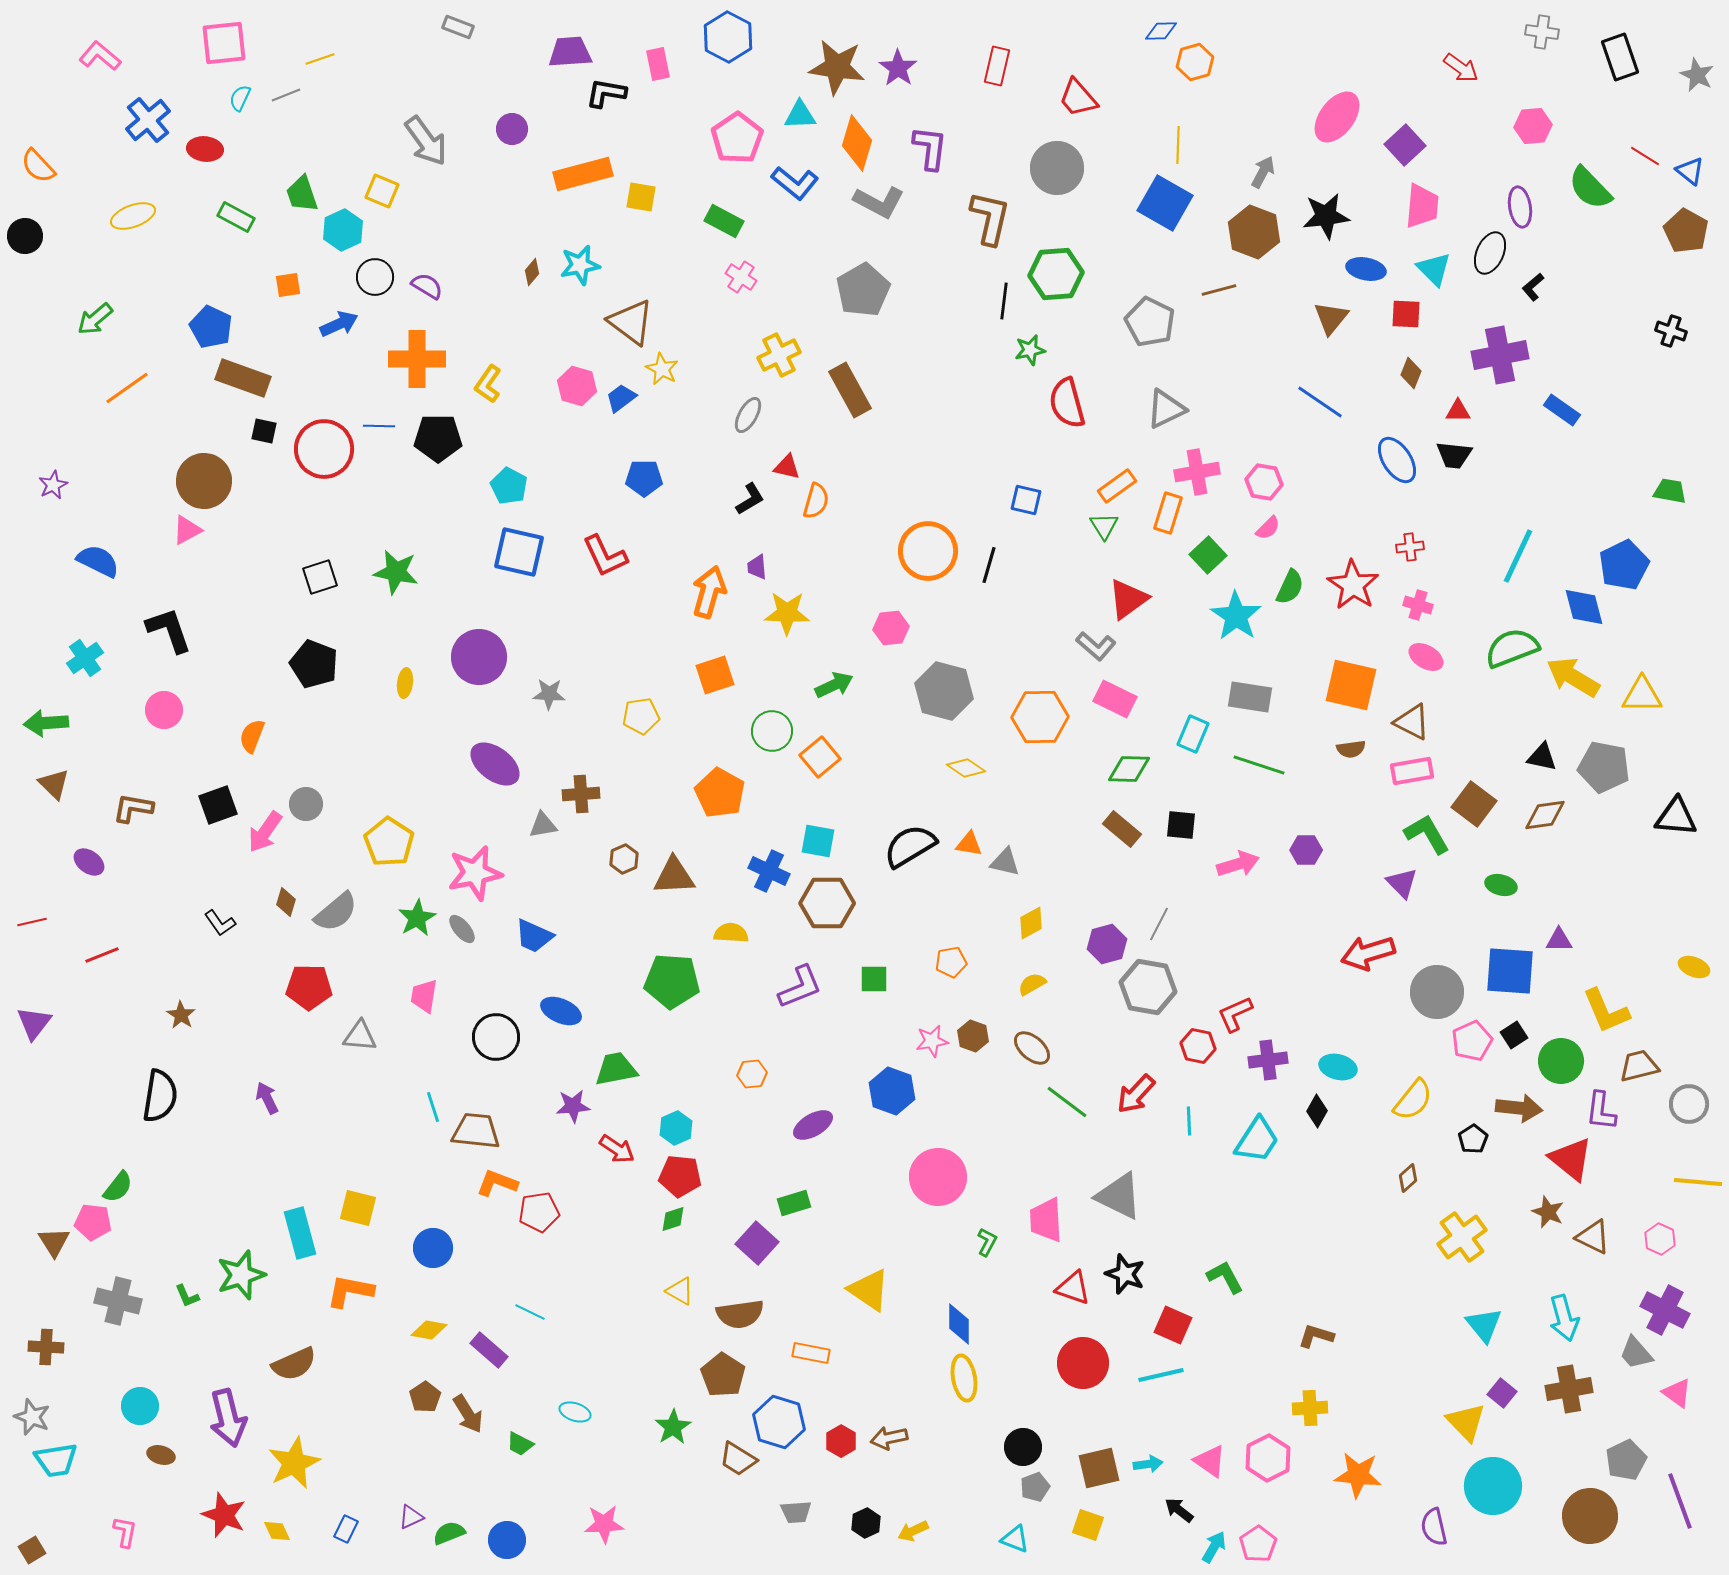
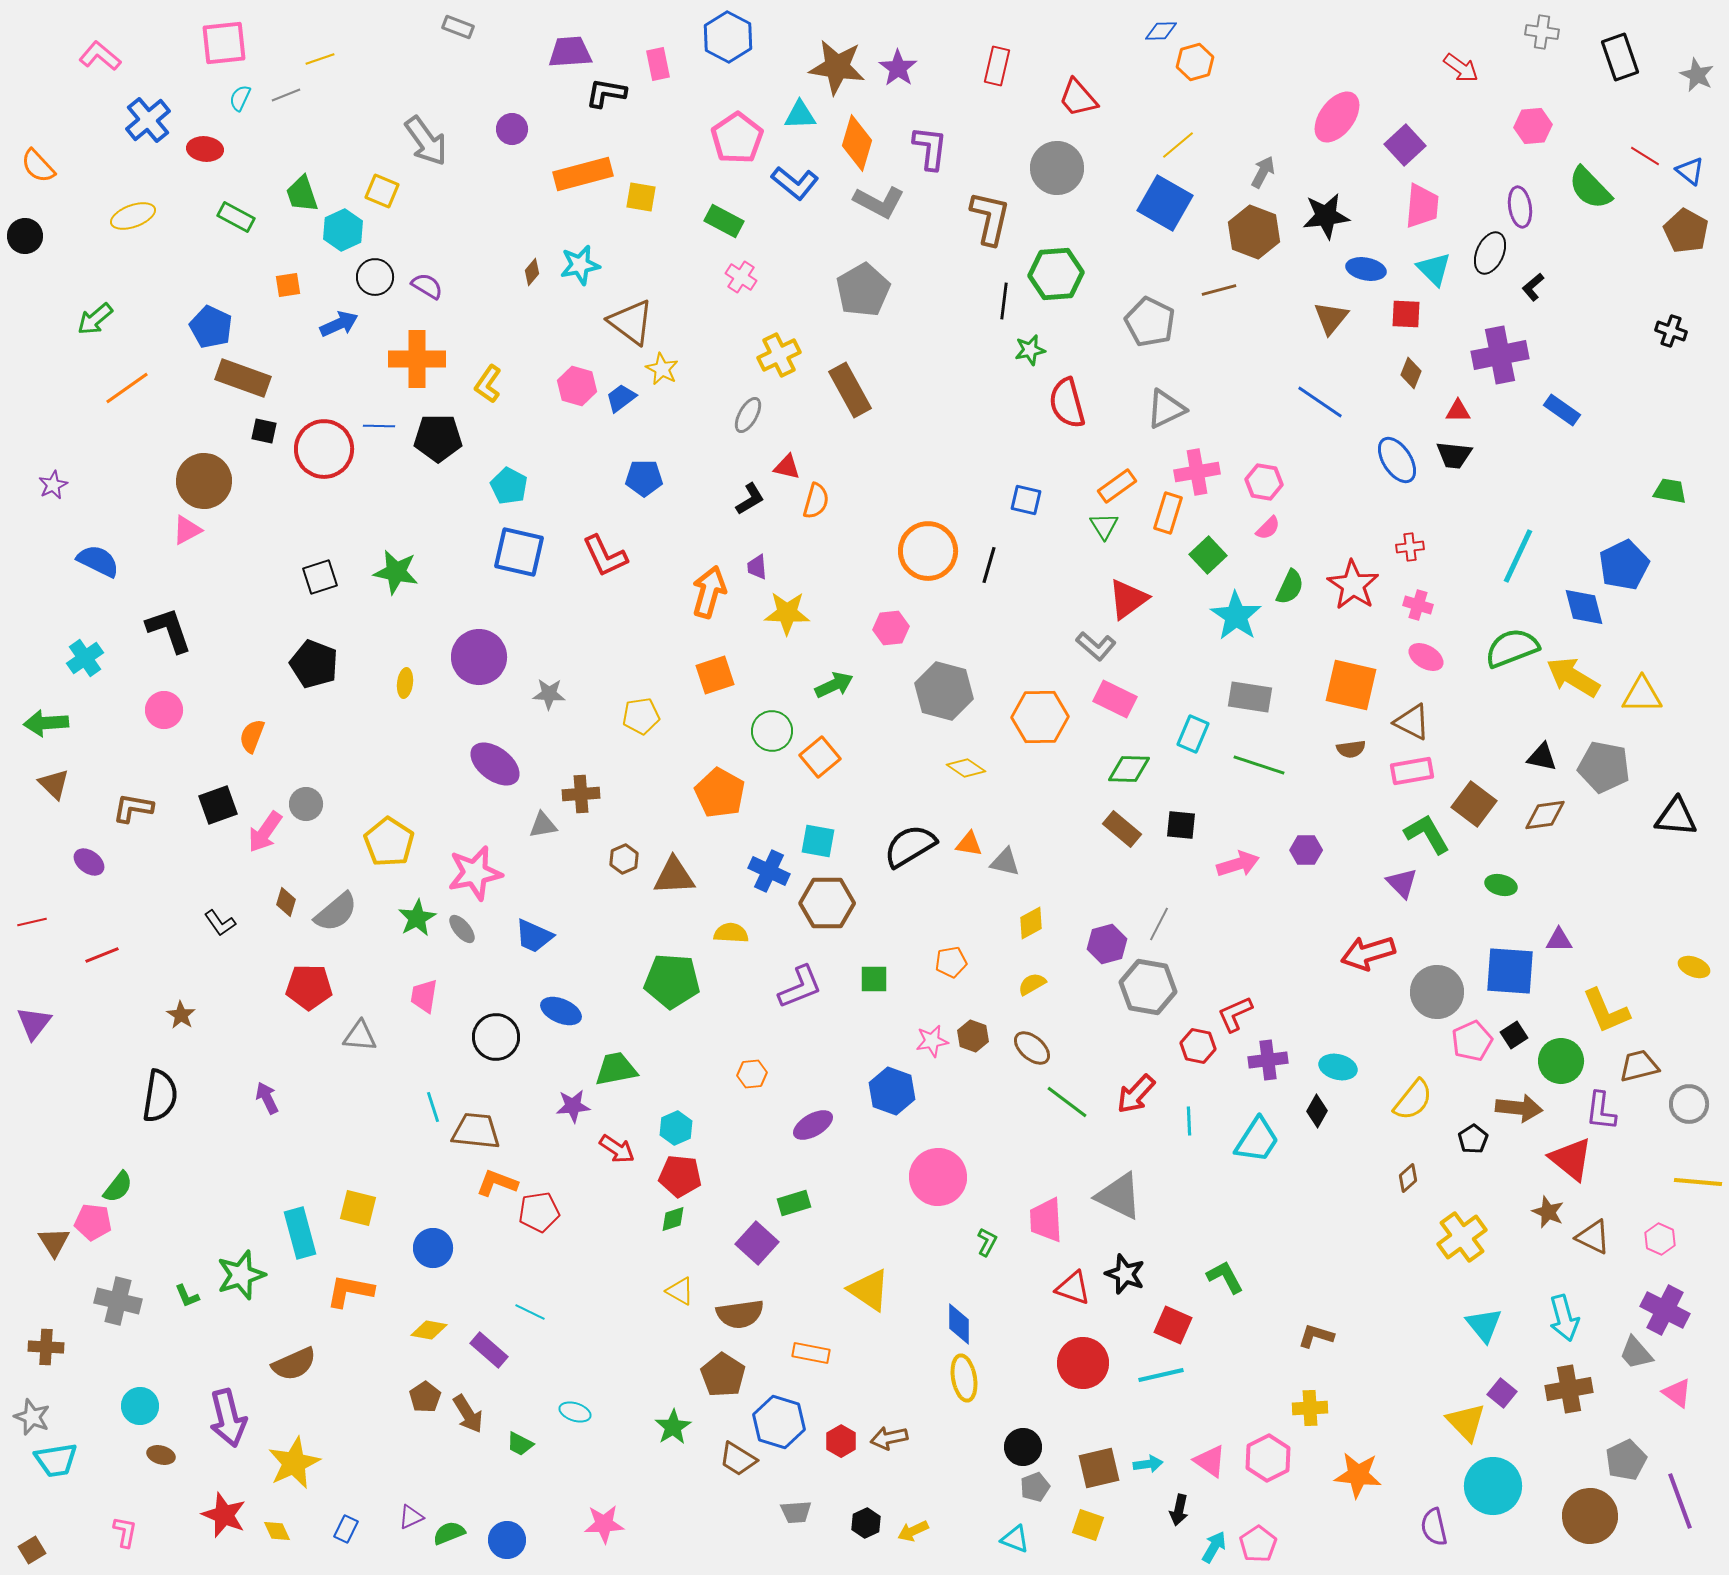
yellow line at (1178, 145): rotated 48 degrees clockwise
black arrow at (1179, 1510): rotated 116 degrees counterclockwise
